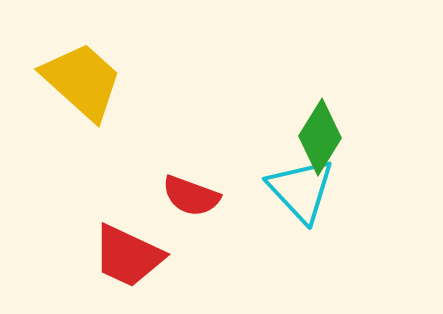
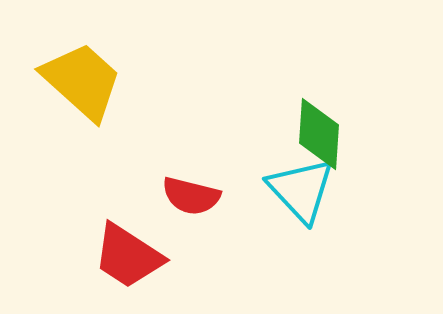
green diamond: moved 1 px left, 3 px up; rotated 28 degrees counterclockwise
red semicircle: rotated 6 degrees counterclockwise
red trapezoid: rotated 8 degrees clockwise
